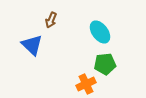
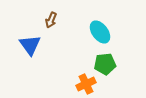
blue triangle: moved 2 px left; rotated 10 degrees clockwise
